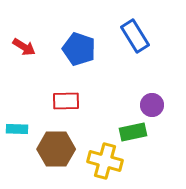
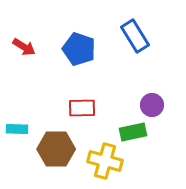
red rectangle: moved 16 px right, 7 px down
